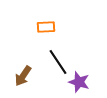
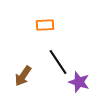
orange rectangle: moved 1 px left, 2 px up
